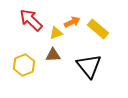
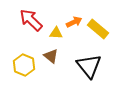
orange arrow: moved 2 px right
yellow triangle: rotated 24 degrees clockwise
brown triangle: moved 2 px left, 1 px down; rotated 42 degrees clockwise
yellow hexagon: rotated 15 degrees counterclockwise
